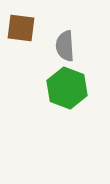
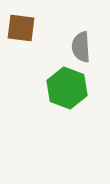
gray semicircle: moved 16 px right, 1 px down
